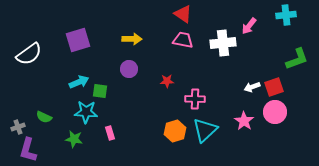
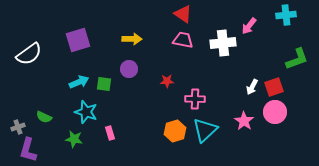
white arrow: rotated 42 degrees counterclockwise
green square: moved 4 px right, 7 px up
cyan star: rotated 15 degrees clockwise
